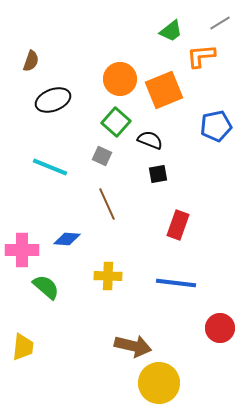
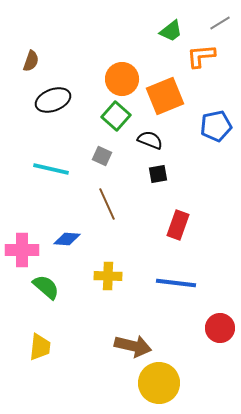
orange circle: moved 2 px right
orange square: moved 1 px right, 6 px down
green square: moved 6 px up
cyan line: moved 1 px right, 2 px down; rotated 9 degrees counterclockwise
yellow trapezoid: moved 17 px right
